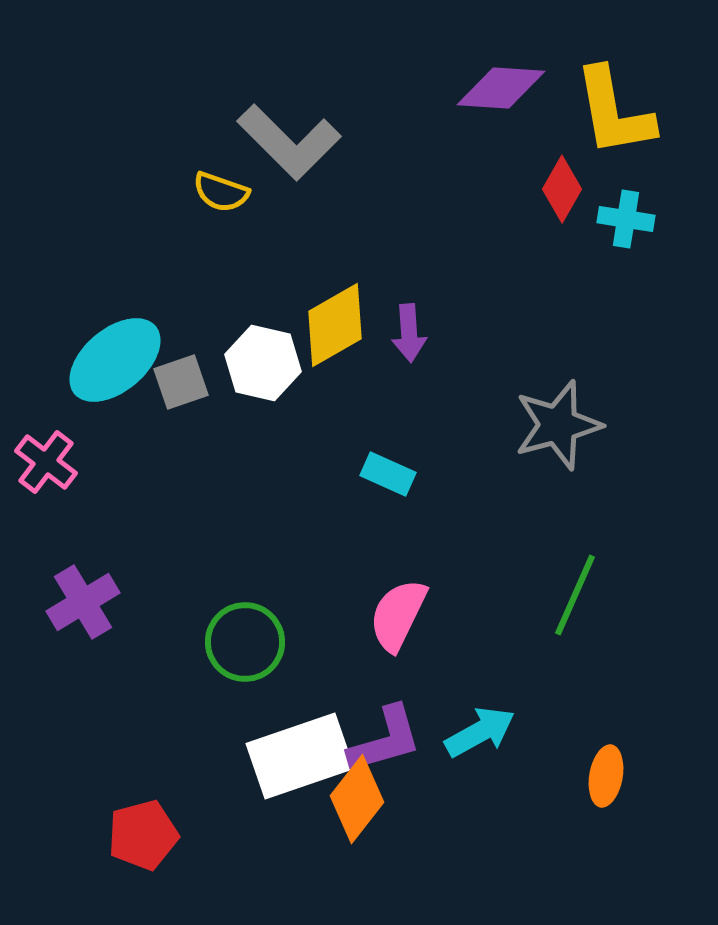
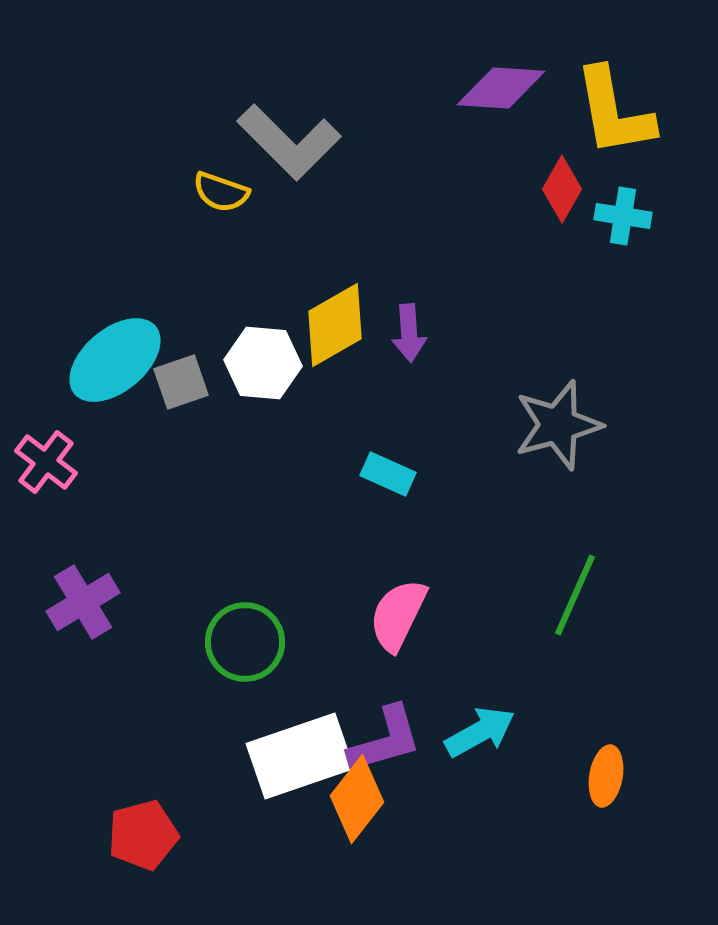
cyan cross: moved 3 px left, 3 px up
white hexagon: rotated 8 degrees counterclockwise
